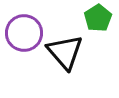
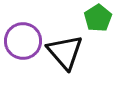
purple circle: moved 1 px left, 8 px down
